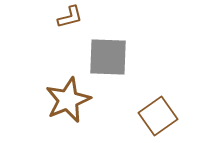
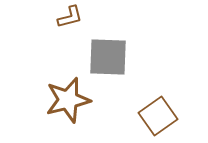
brown star: rotated 9 degrees clockwise
